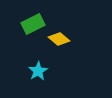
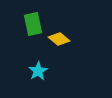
green rectangle: rotated 75 degrees counterclockwise
